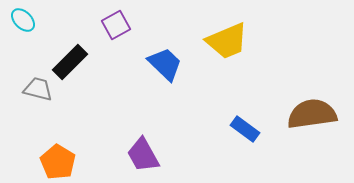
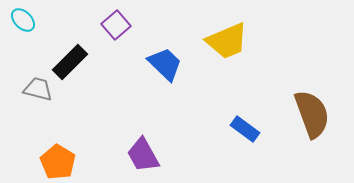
purple square: rotated 12 degrees counterclockwise
brown semicircle: rotated 78 degrees clockwise
